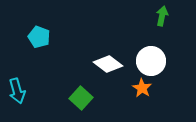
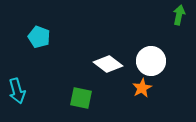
green arrow: moved 17 px right, 1 px up
orange star: rotated 12 degrees clockwise
green square: rotated 30 degrees counterclockwise
